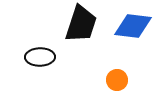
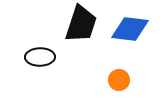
blue diamond: moved 3 px left, 3 px down
orange circle: moved 2 px right
